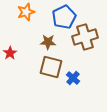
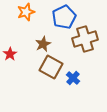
brown cross: moved 2 px down
brown star: moved 5 px left, 2 px down; rotated 28 degrees counterclockwise
red star: moved 1 px down
brown square: rotated 15 degrees clockwise
